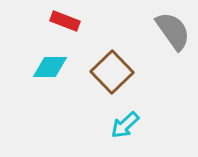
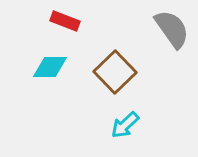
gray semicircle: moved 1 px left, 2 px up
brown square: moved 3 px right
